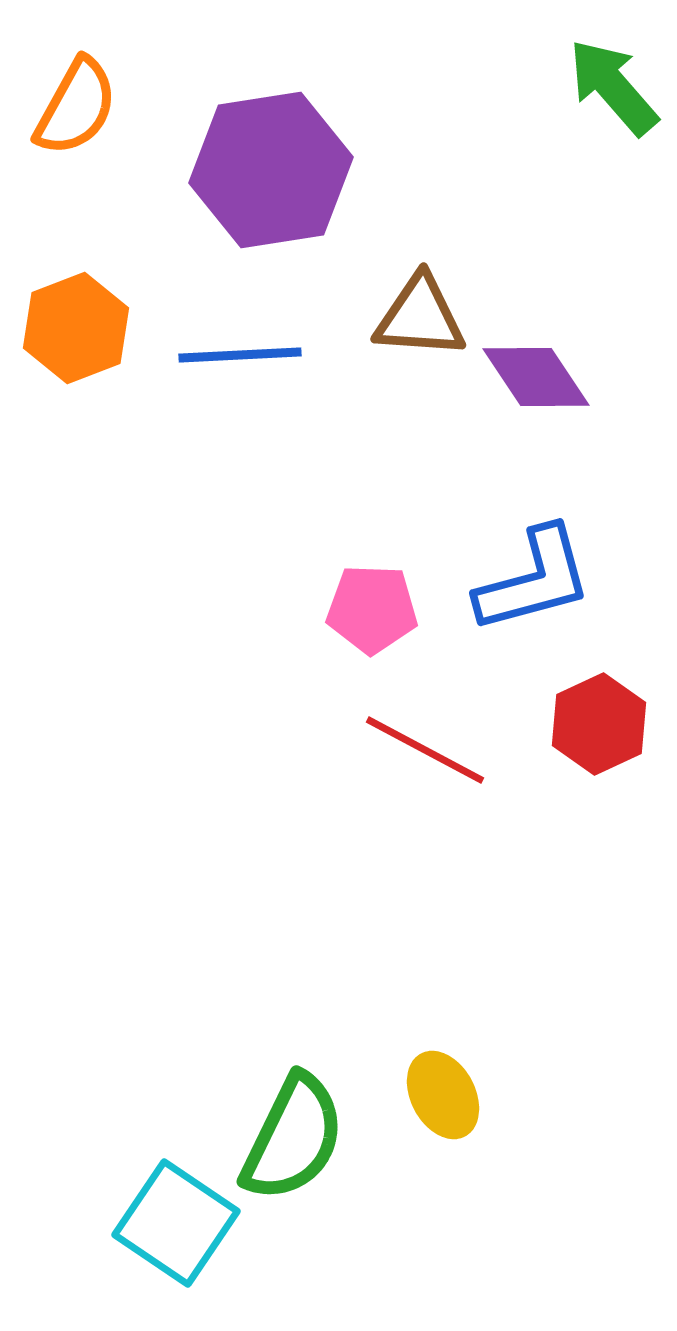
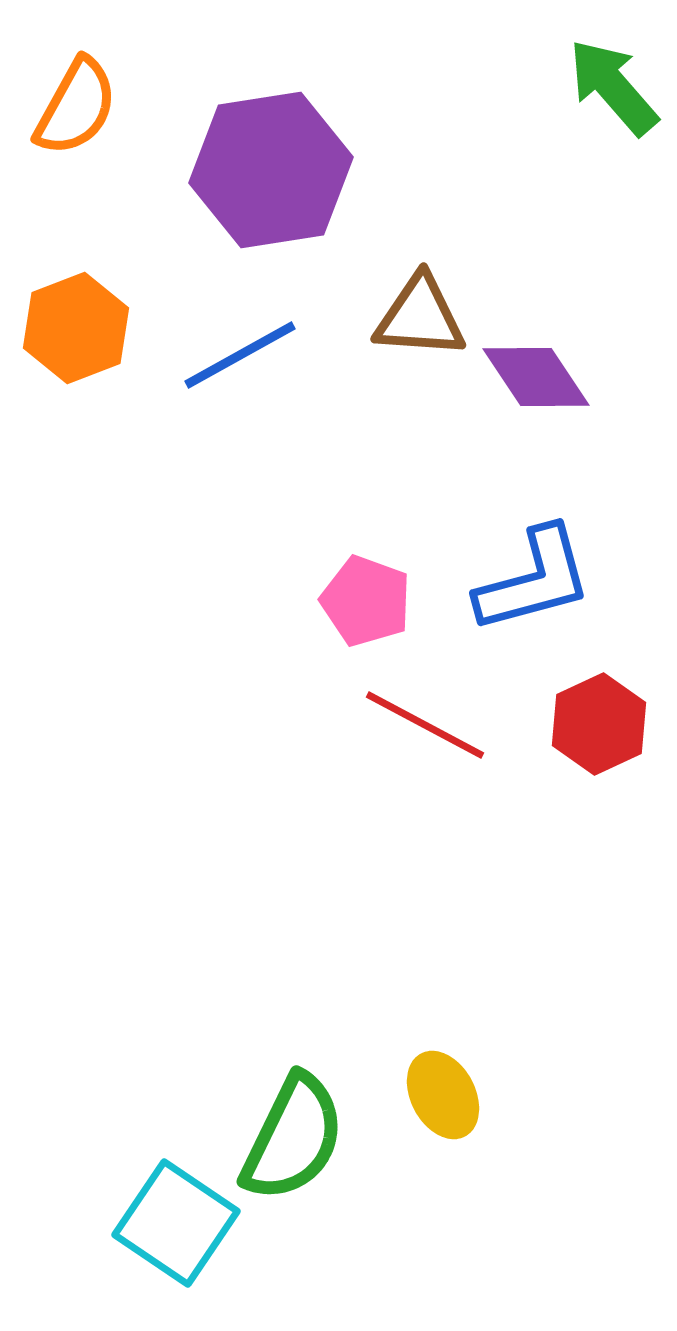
blue line: rotated 26 degrees counterclockwise
pink pentagon: moved 6 px left, 8 px up; rotated 18 degrees clockwise
red line: moved 25 px up
